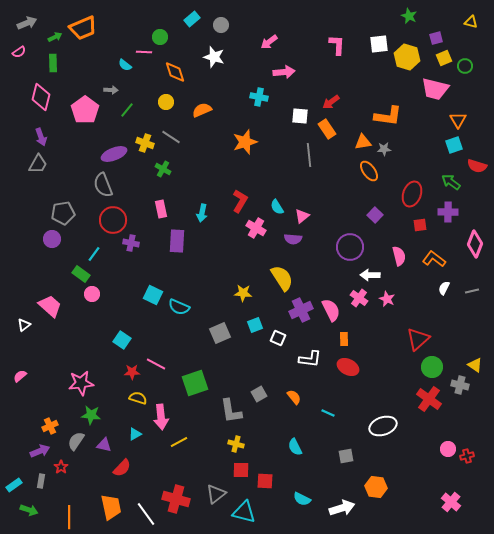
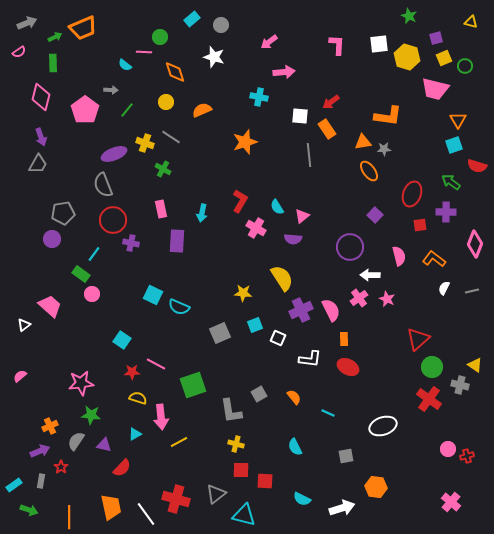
purple cross at (448, 212): moved 2 px left
pink cross at (359, 298): rotated 18 degrees clockwise
green square at (195, 383): moved 2 px left, 2 px down
cyan triangle at (244, 512): moved 3 px down
